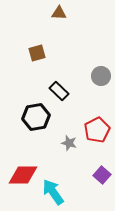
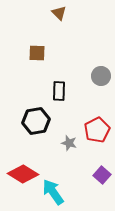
brown triangle: rotated 42 degrees clockwise
brown square: rotated 18 degrees clockwise
black rectangle: rotated 48 degrees clockwise
black hexagon: moved 4 px down
red diamond: moved 1 px up; rotated 32 degrees clockwise
